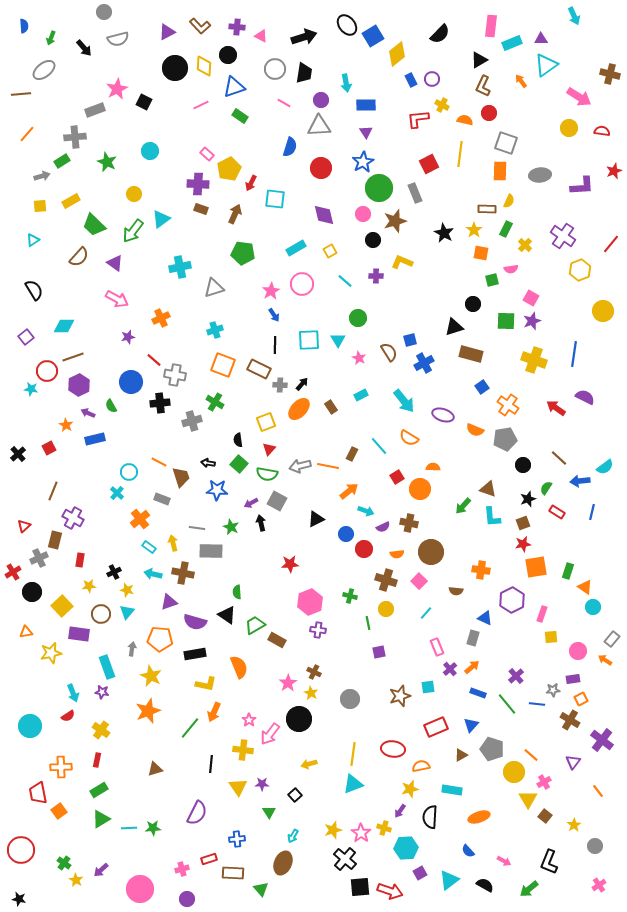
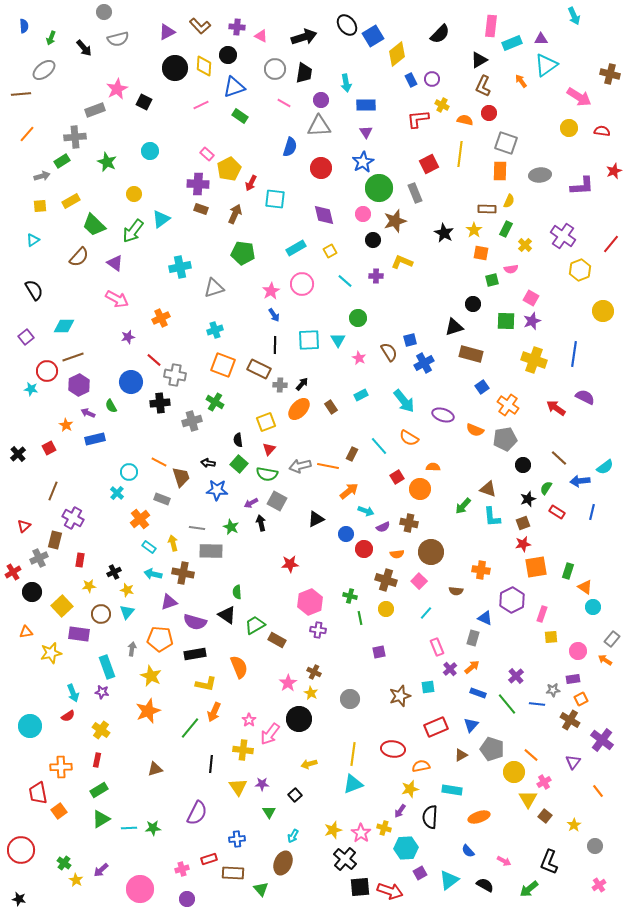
green line at (368, 623): moved 8 px left, 5 px up
